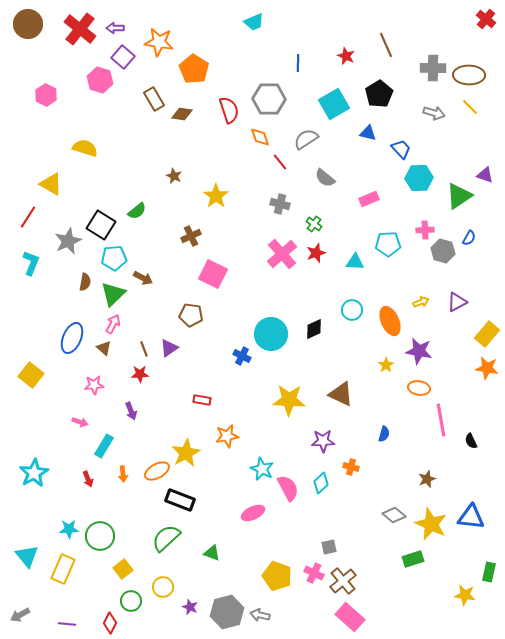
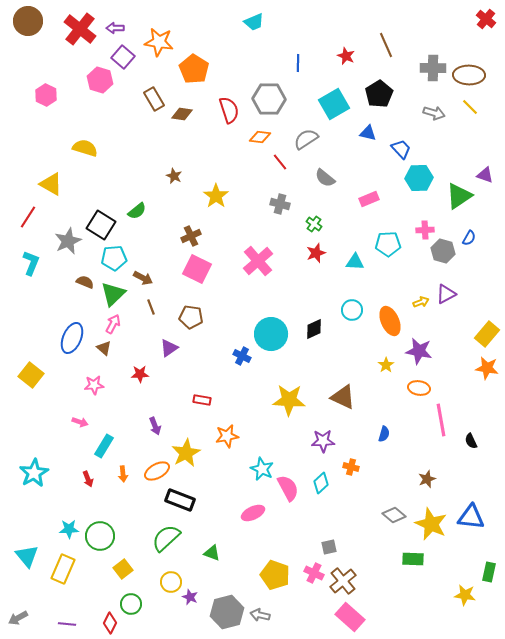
brown circle at (28, 24): moved 3 px up
orange diamond at (260, 137): rotated 65 degrees counterclockwise
pink cross at (282, 254): moved 24 px left, 7 px down
pink square at (213, 274): moved 16 px left, 5 px up
brown semicircle at (85, 282): rotated 78 degrees counterclockwise
purple triangle at (457, 302): moved 11 px left, 8 px up
brown pentagon at (191, 315): moved 2 px down
brown line at (144, 349): moved 7 px right, 42 px up
brown triangle at (341, 394): moved 2 px right, 3 px down
purple arrow at (131, 411): moved 24 px right, 15 px down
green rectangle at (413, 559): rotated 20 degrees clockwise
yellow pentagon at (277, 576): moved 2 px left, 1 px up
yellow circle at (163, 587): moved 8 px right, 5 px up
green circle at (131, 601): moved 3 px down
purple star at (190, 607): moved 10 px up
gray arrow at (20, 615): moved 2 px left, 3 px down
